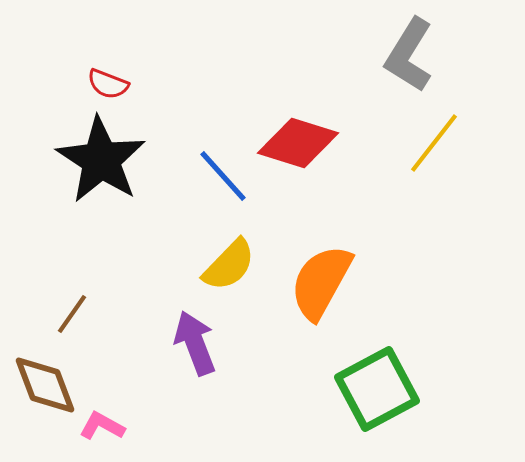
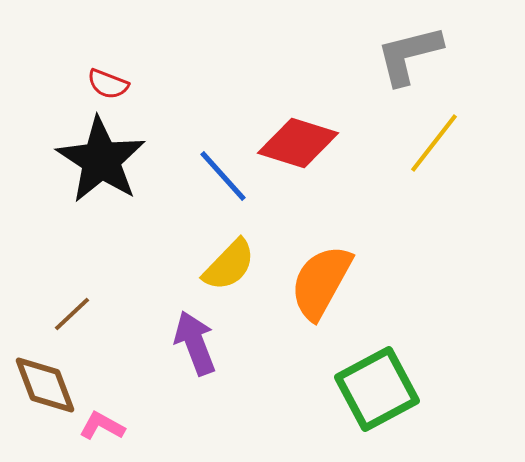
gray L-shape: rotated 44 degrees clockwise
brown line: rotated 12 degrees clockwise
